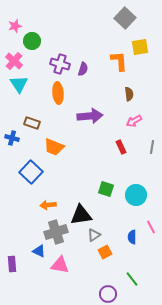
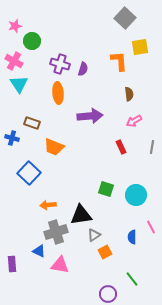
pink cross: rotated 12 degrees counterclockwise
blue square: moved 2 px left, 1 px down
